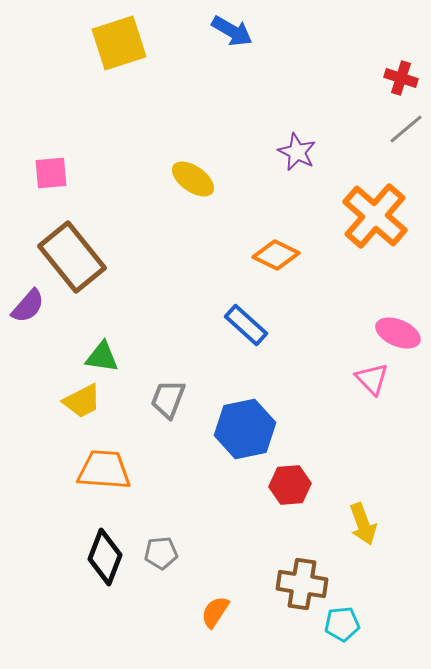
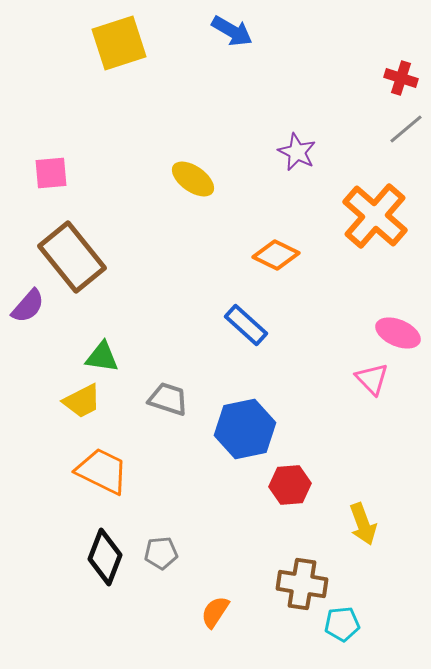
gray trapezoid: rotated 87 degrees clockwise
orange trapezoid: moved 2 px left, 1 px down; rotated 22 degrees clockwise
